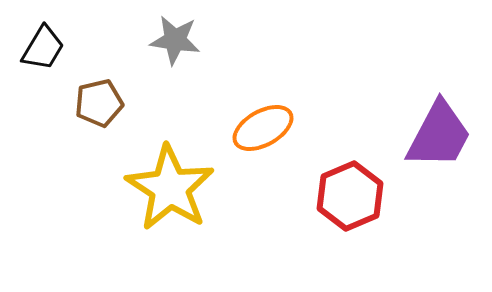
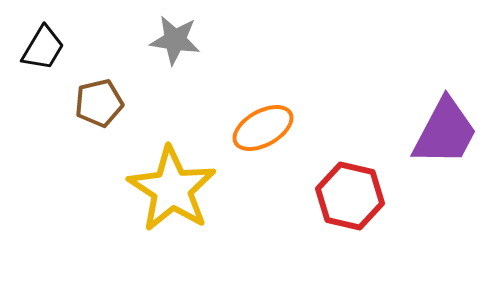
purple trapezoid: moved 6 px right, 3 px up
yellow star: moved 2 px right, 1 px down
red hexagon: rotated 24 degrees counterclockwise
